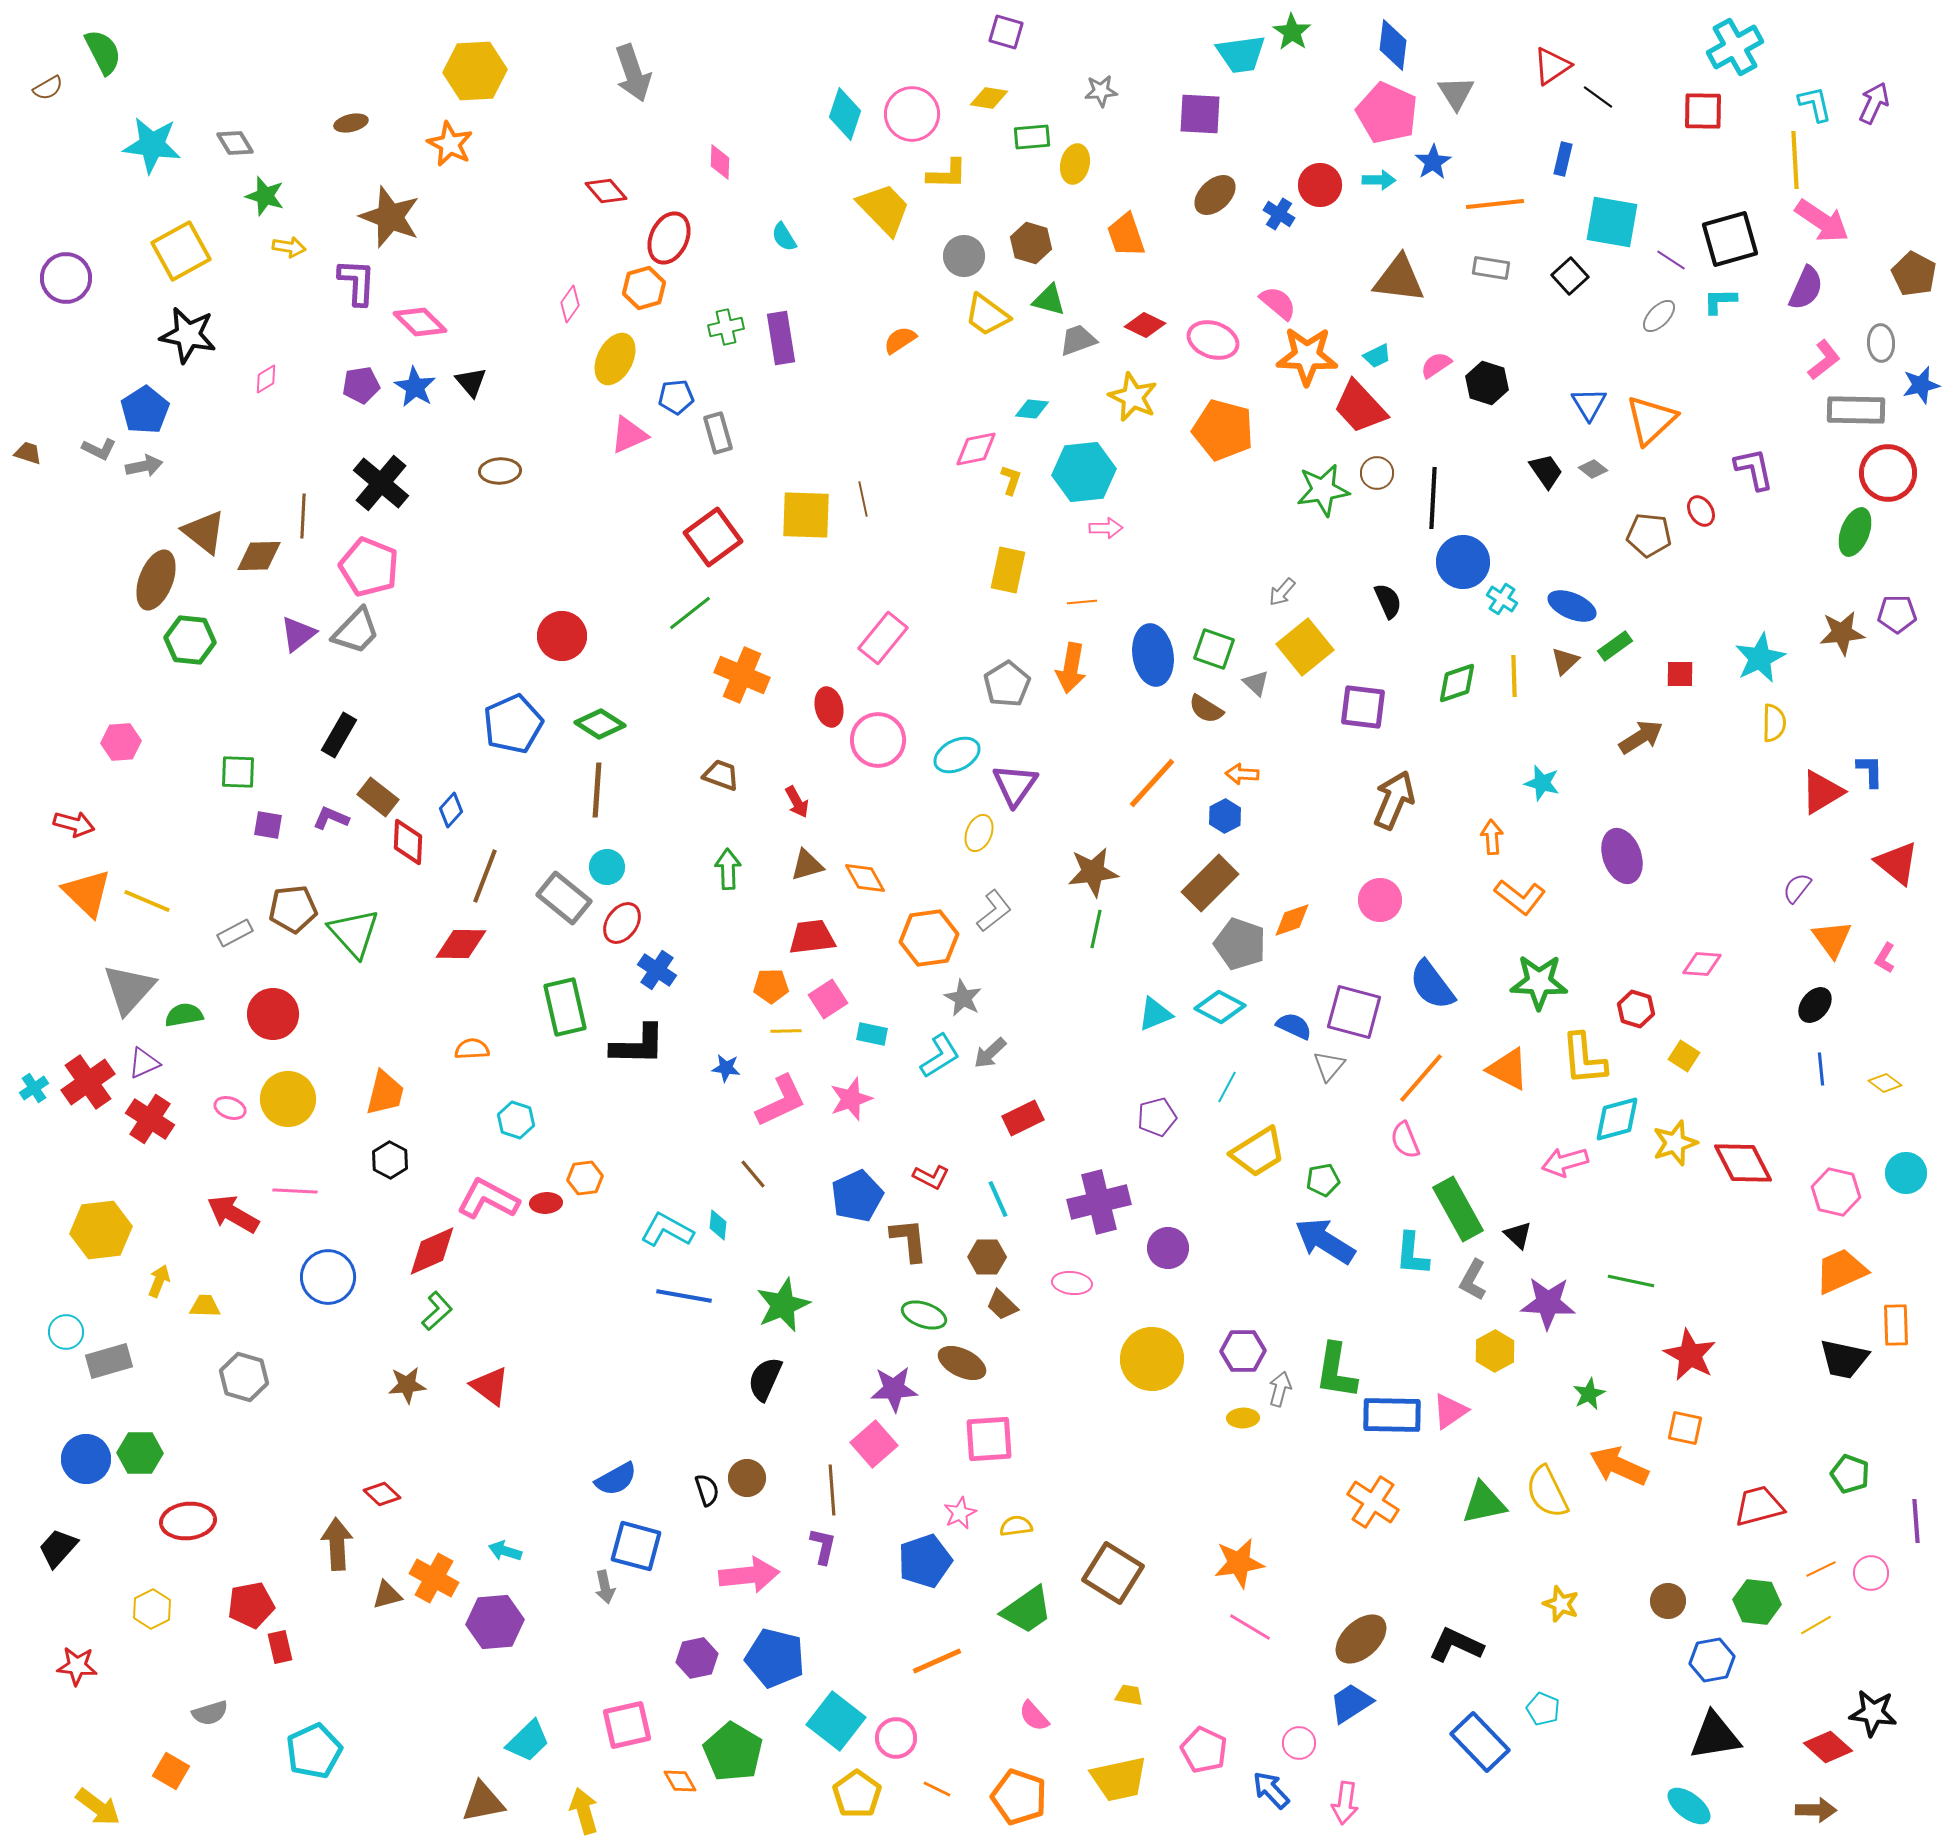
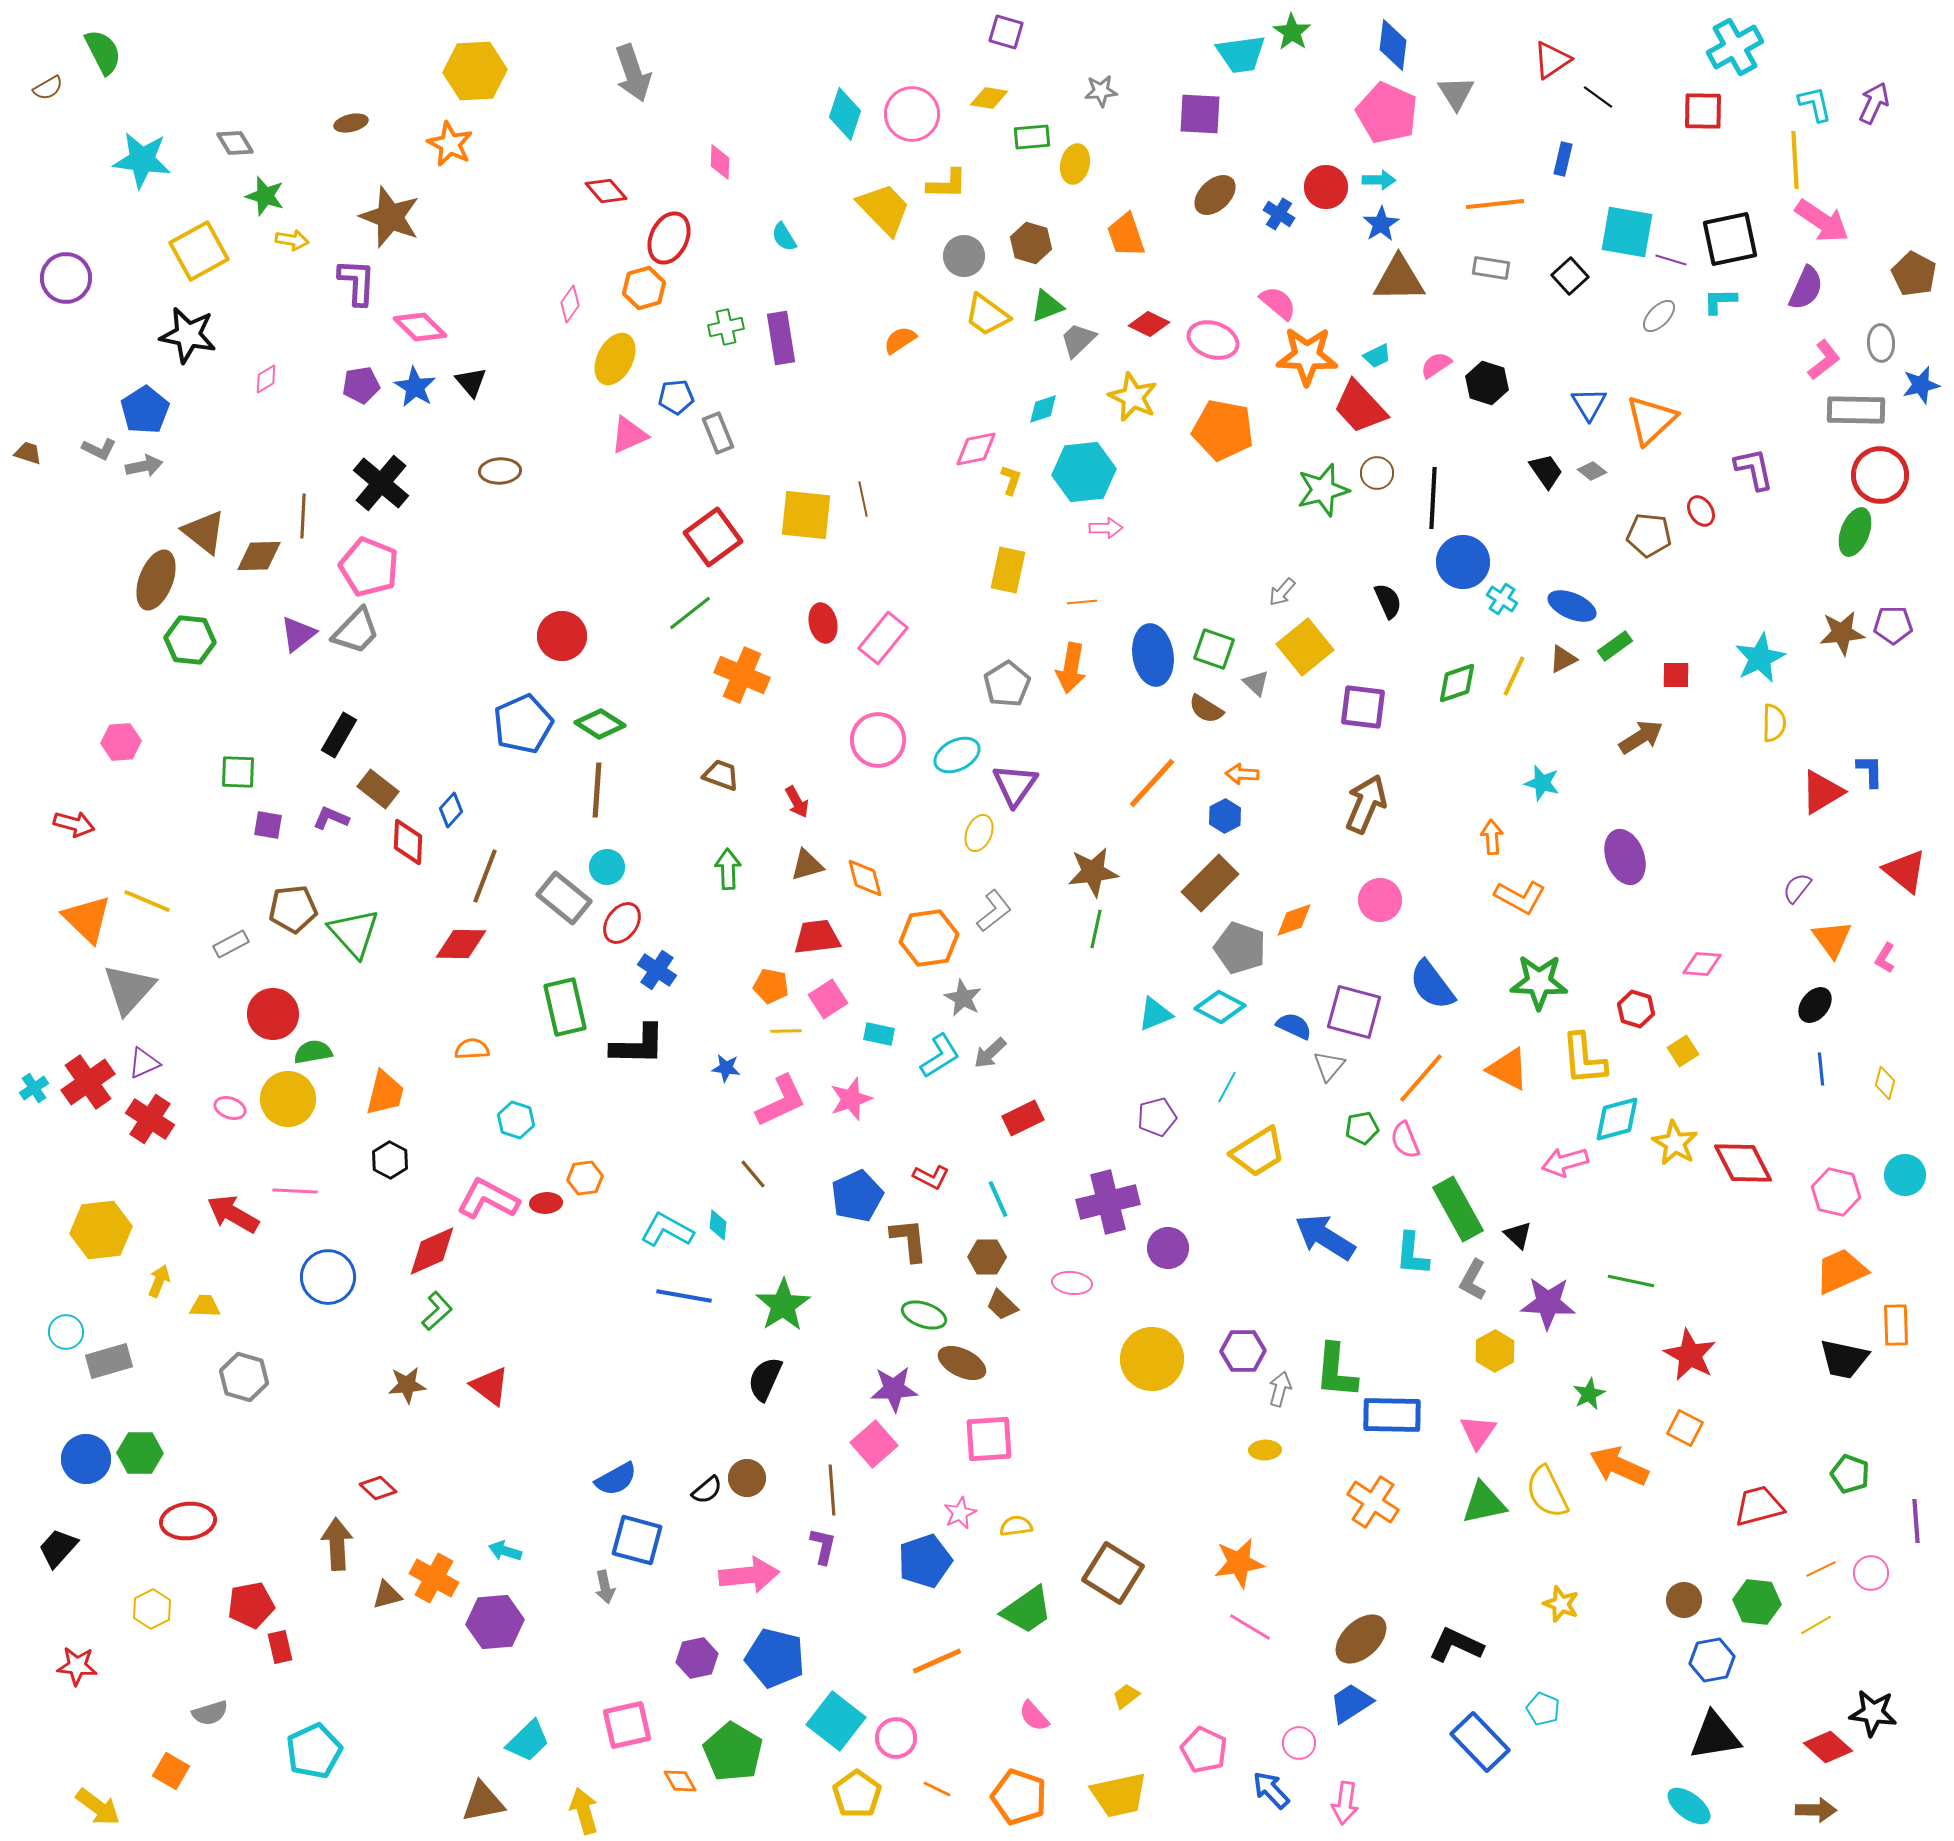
red triangle at (1552, 66): moved 6 px up
cyan star at (152, 145): moved 10 px left, 15 px down
blue star at (1433, 162): moved 52 px left, 62 px down
yellow L-shape at (947, 174): moved 10 px down
red circle at (1320, 185): moved 6 px right, 2 px down
cyan square at (1612, 222): moved 15 px right, 10 px down
black square at (1730, 239): rotated 4 degrees clockwise
yellow arrow at (289, 247): moved 3 px right, 7 px up
yellow square at (181, 251): moved 18 px right
purple line at (1671, 260): rotated 16 degrees counterclockwise
brown triangle at (1399, 279): rotated 8 degrees counterclockwise
green triangle at (1049, 300): moved 2 px left, 6 px down; rotated 36 degrees counterclockwise
pink diamond at (420, 322): moved 5 px down
red diamond at (1145, 325): moved 4 px right, 1 px up
gray trapezoid at (1078, 340): rotated 24 degrees counterclockwise
cyan diamond at (1032, 409): moved 11 px right; rotated 24 degrees counterclockwise
orange pentagon at (1223, 430): rotated 4 degrees counterclockwise
gray rectangle at (718, 433): rotated 6 degrees counterclockwise
gray diamond at (1593, 469): moved 1 px left, 2 px down
red circle at (1888, 473): moved 8 px left, 2 px down
green star at (1323, 490): rotated 6 degrees counterclockwise
yellow square at (806, 515): rotated 4 degrees clockwise
purple pentagon at (1897, 614): moved 4 px left, 11 px down
brown triangle at (1565, 661): moved 2 px left, 2 px up; rotated 16 degrees clockwise
red square at (1680, 674): moved 4 px left, 1 px down
yellow line at (1514, 676): rotated 27 degrees clockwise
red ellipse at (829, 707): moved 6 px left, 84 px up
blue pentagon at (513, 724): moved 10 px right
brown rectangle at (378, 797): moved 8 px up
brown arrow at (1394, 800): moved 28 px left, 4 px down
purple ellipse at (1622, 856): moved 3 px right, 1 px down
red triangle at (1897, 863): moved 8 px right, 8 px down
orange diamond at (865, 878): rotated 15 degrees clockwise
orange triangle at (87, 893): moved 26 px down
orange L-shape at (1520, 897): rotated 9 degrees counterclockwise
orange diamond at (1292, 920): moved 2 px right
gray rectangle at (235, 933): moved 4 px left, 11 px down
red trapezoid at (812, 937): moved 5 px right
gray pentagon at (1240, 944): moved 4 px down
orange pentagon at (771, 986): rotated 12 degrees clockwise
green semicircle at (184, 1015): moved 129 px right, 37 px down
cyan rectangle at (872, 1034): moved 7 px right
yellow square at (1684, 1056): moved 1 px left, 5 px up; rotated 24 degrees clockwise
yellow diamond at (1885, 1083): rotated 68 degrees clockwise
yellow star at (1675, 1143): rotated 24 degrees counterclockwise
cyan circle at (1906, 1173): moved 1 px left, 2 px down
green pentagon at (1323, 1180): moved 39 px right, 52 px up
purple cross at (1099, 1202): moved 9 px right
blue arrow at (1325, 1241): moved 4 px up
green star at (783, 1305): rotated 10 degrees counterclockwise
green L-shape at (1336, 1371): rotated 4 degrees counterclockwise
pink triangle at (1450, 1411): moved 28 px right, 21 px down; rotated 21 degrees counterclockwise
yellow ellipse at (1243, 1418): moved 22 px right, 32 px down
orange square at (1685, 1428): rotated 15 degrees clockwise
black semicircle at (707, 1490): rotated 68 degrees clockwise
red diamond at (382, 1494): moved 4 px left, 6 px up
blue square at (636, 1546): moved 1 px right, 6 px up
brown circle at (1668, 1601): moved 16 px right, 1 px up
yellow trapezoid at (1129, 1695): moved 3 px left, 1 px down; rotated 48 degrees counterclockwise
yellow trapezoid at (1119, 1779): moved 16 px down
